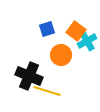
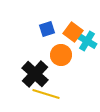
orange square: moved 3 px left, 1 px down
cyan cross: rotated 30 degrees counterclockwise
black cross: moved 6 px right, 2 px up; rotated 20 degrees clockwise
yellow line: moved 1 px left, 3 px down
